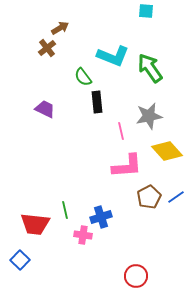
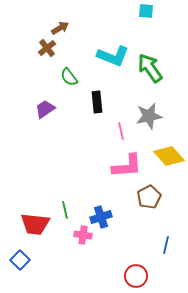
green semicircle: moved 14 px left
purple trapezoid: rotated 60 degrees counterclockwise
yellow diamond: moved 2 px right, 5 px down
blue line: moved 10 px left, 48 px down; rotated 42 degrees counterclockwise
